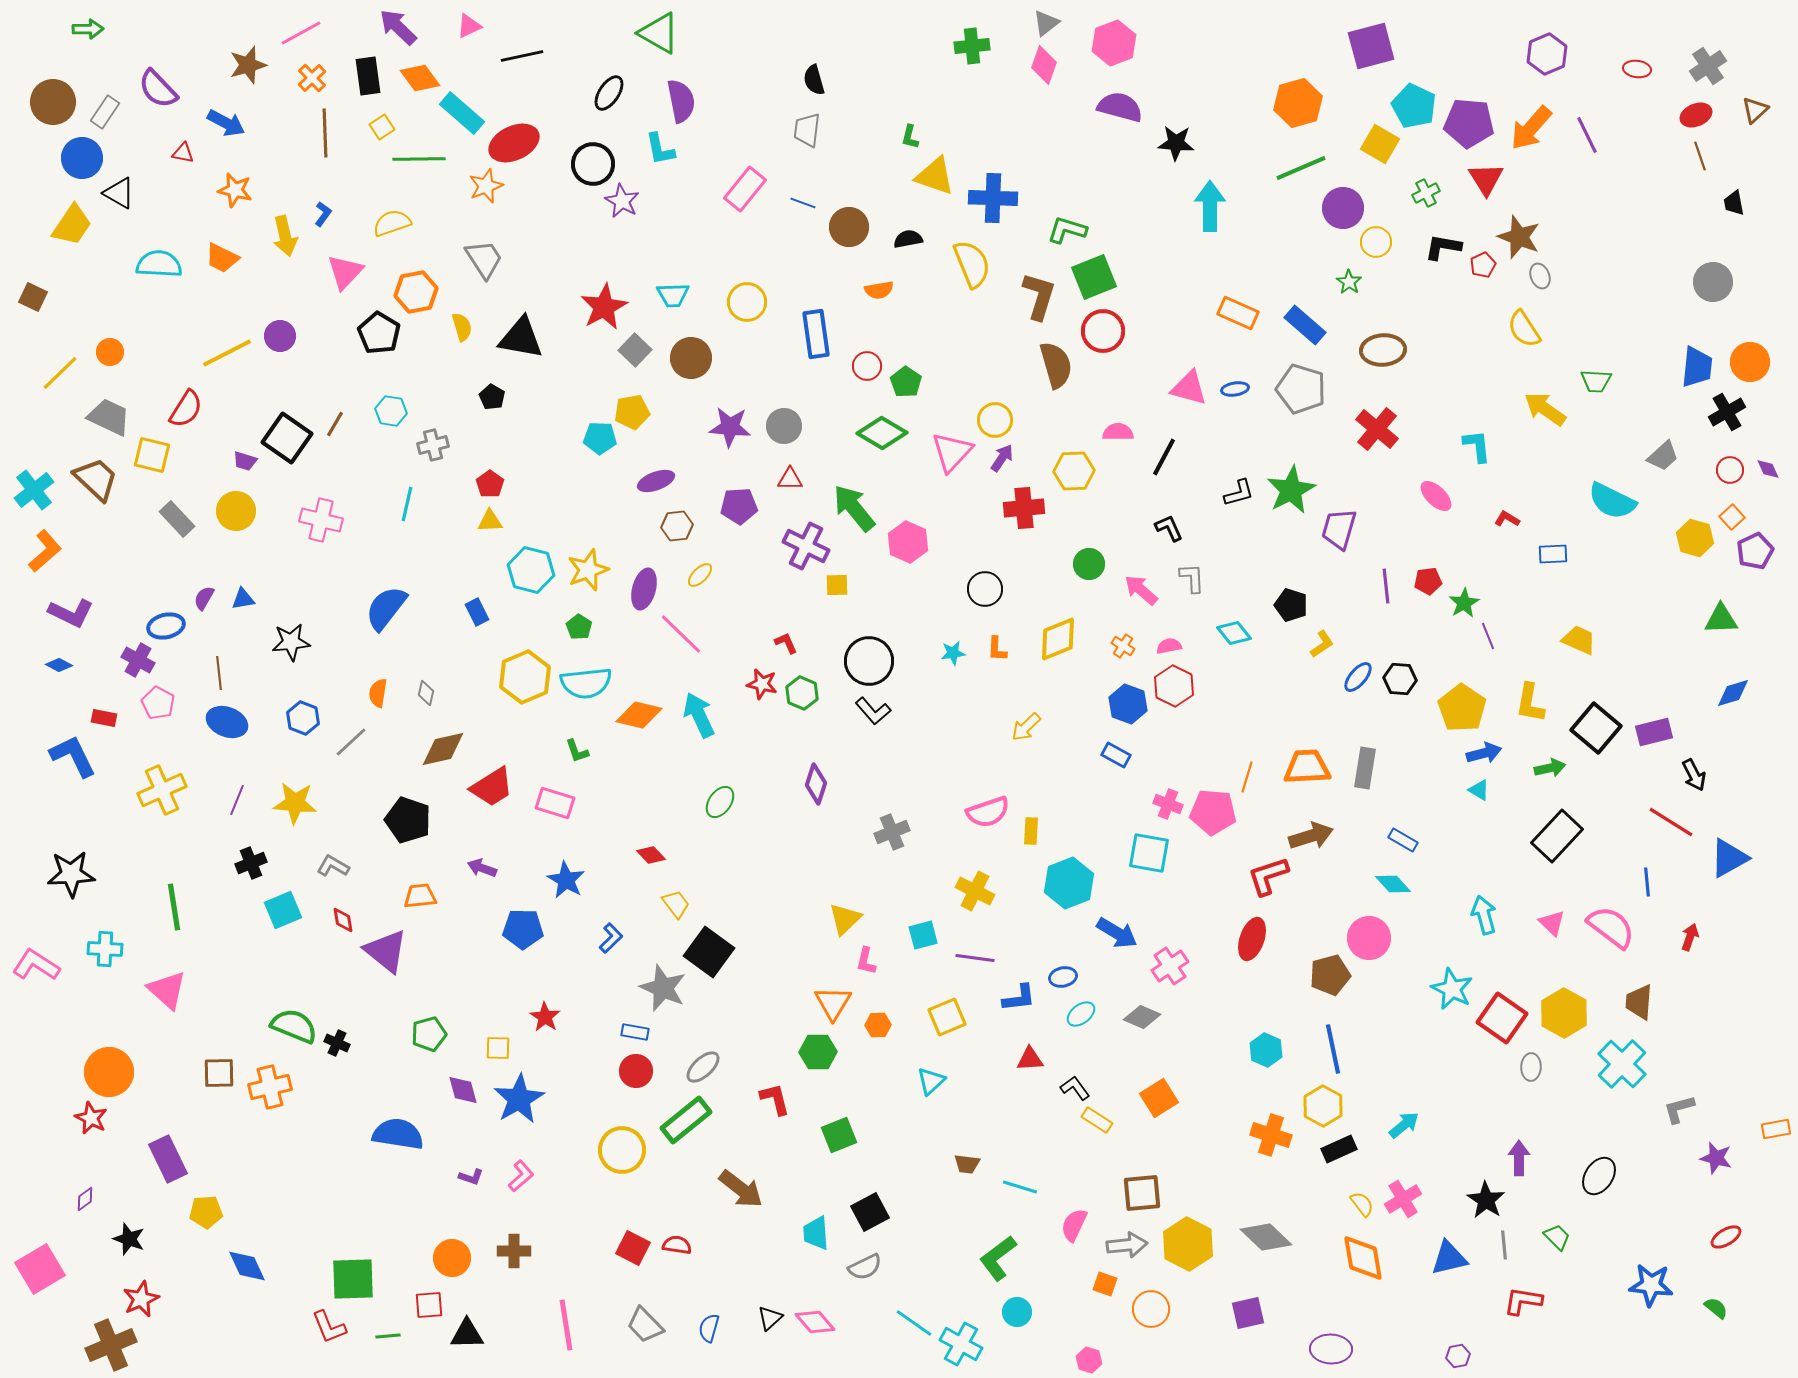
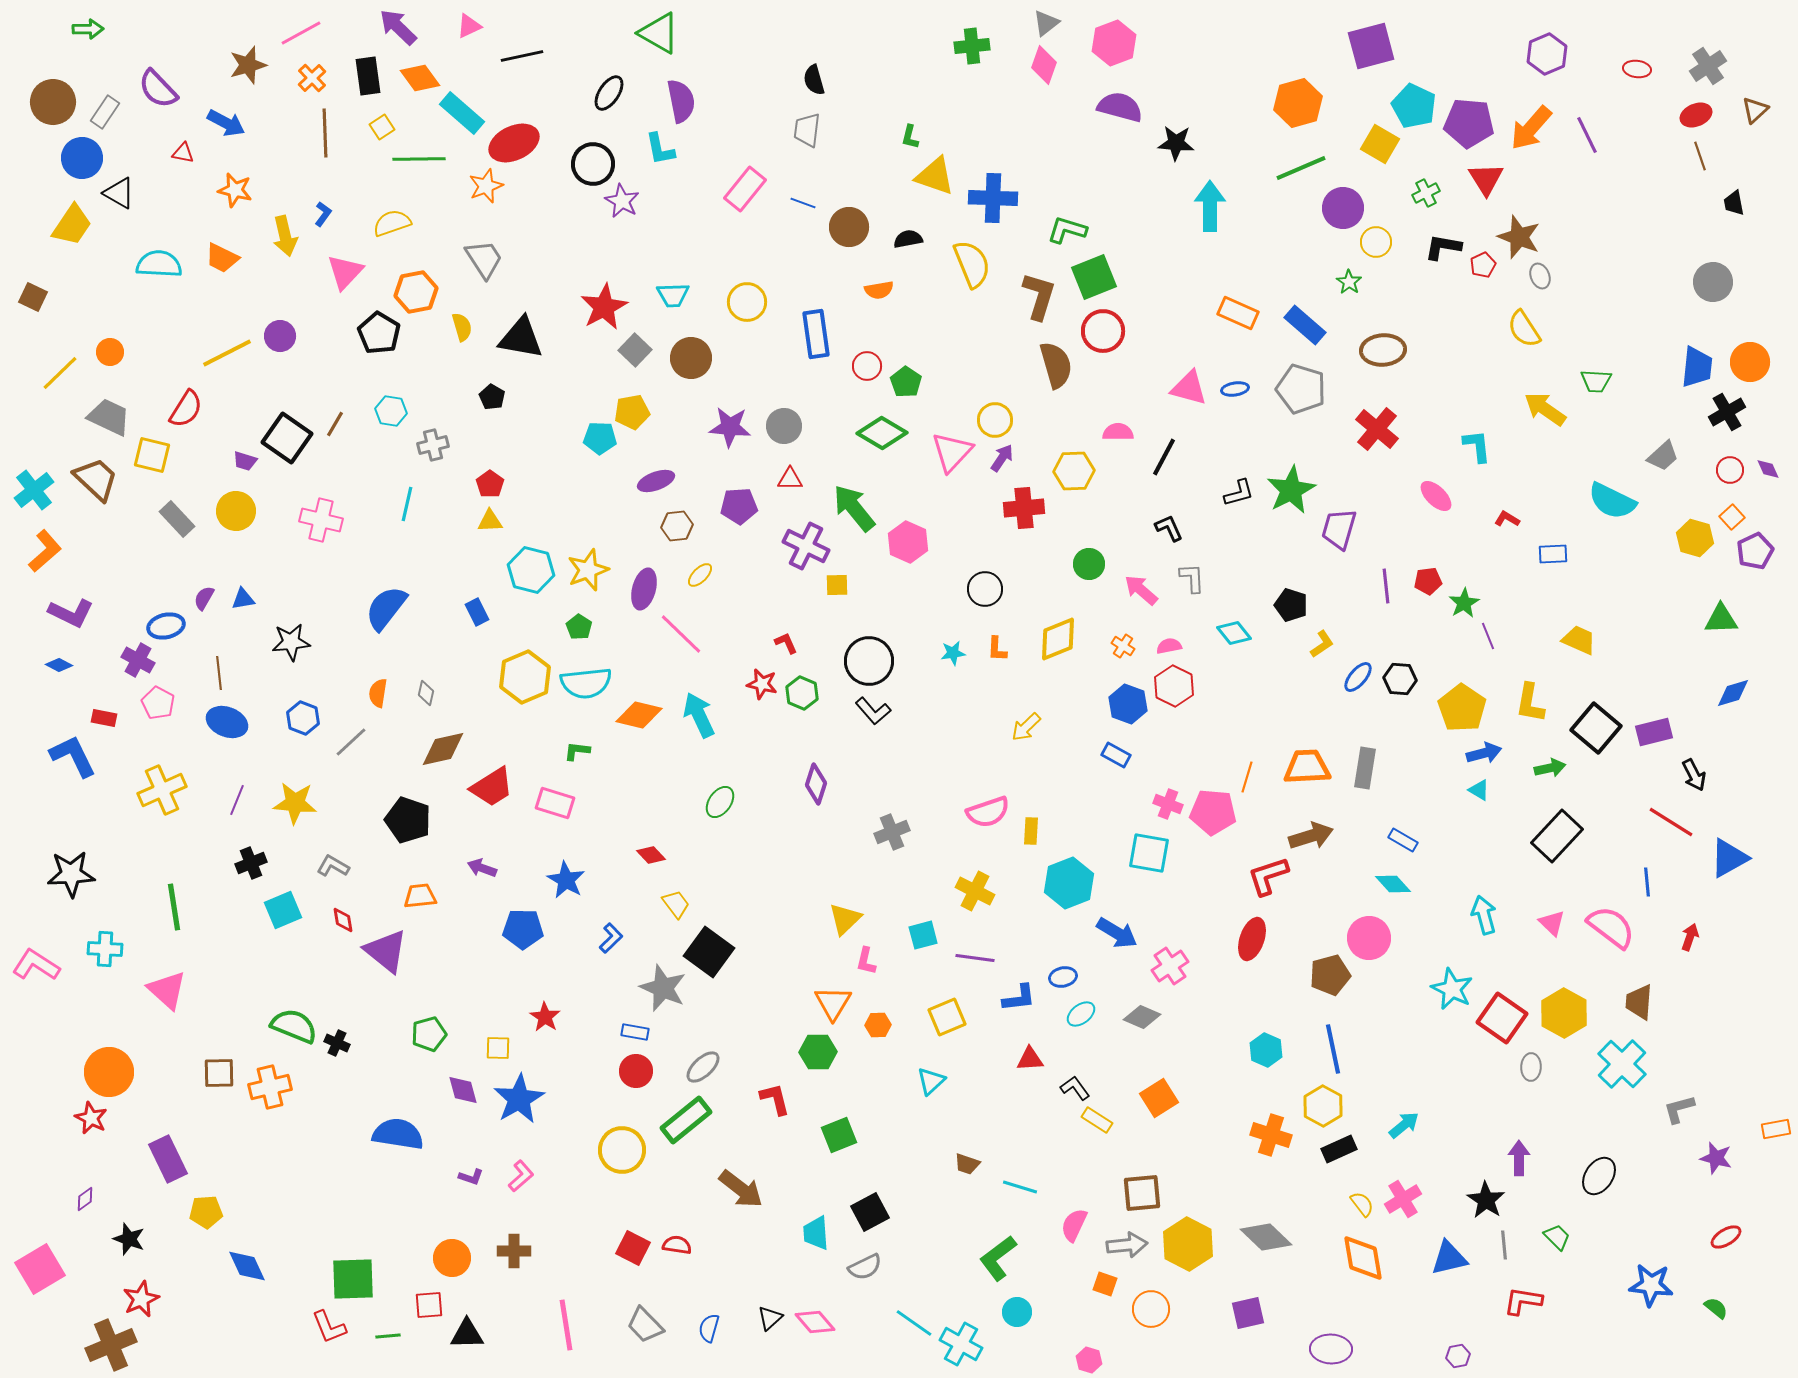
green L-shape at (577, 751): rotated 116 degrees clockwise
brown trapezoid at (967, 1164): rotated 12 degrees clockwise
